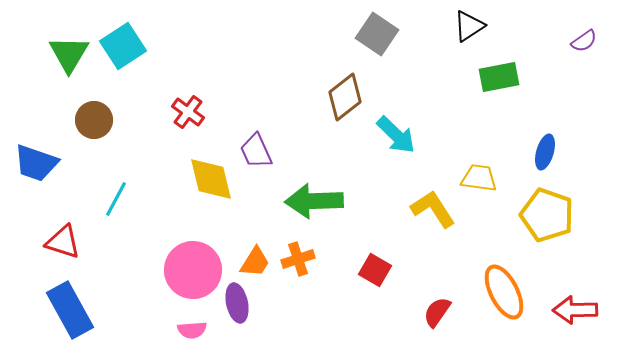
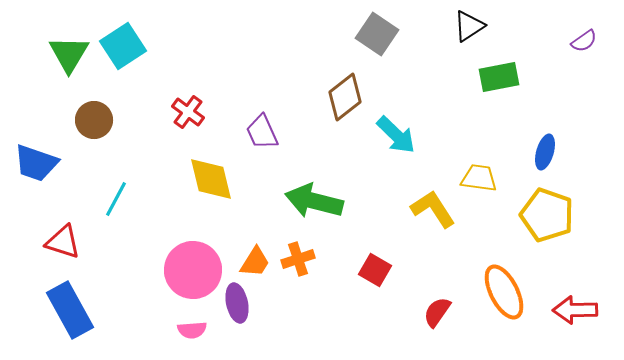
purple trapezoid: moved 6 px right, 19 px up
green arrow: rotated 16 degrees clockwise
